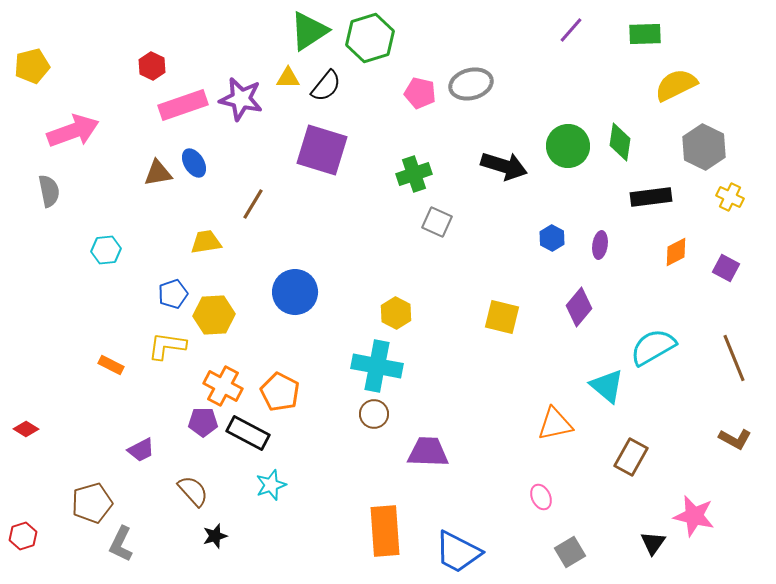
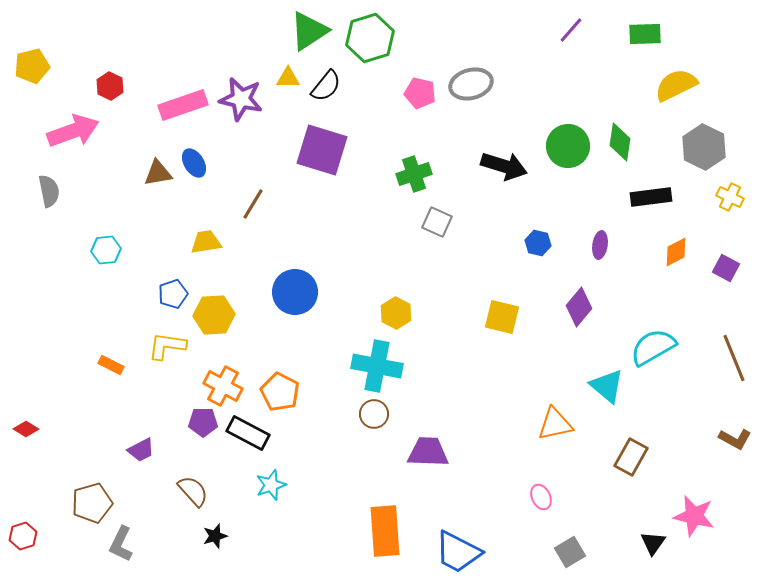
red hexagon at (152, 66): moved 42 px left, 20 px down
blue hexagon at (552, 238): moved 14 px left, 5 px down; rotated 15 degrees counterclockwise
